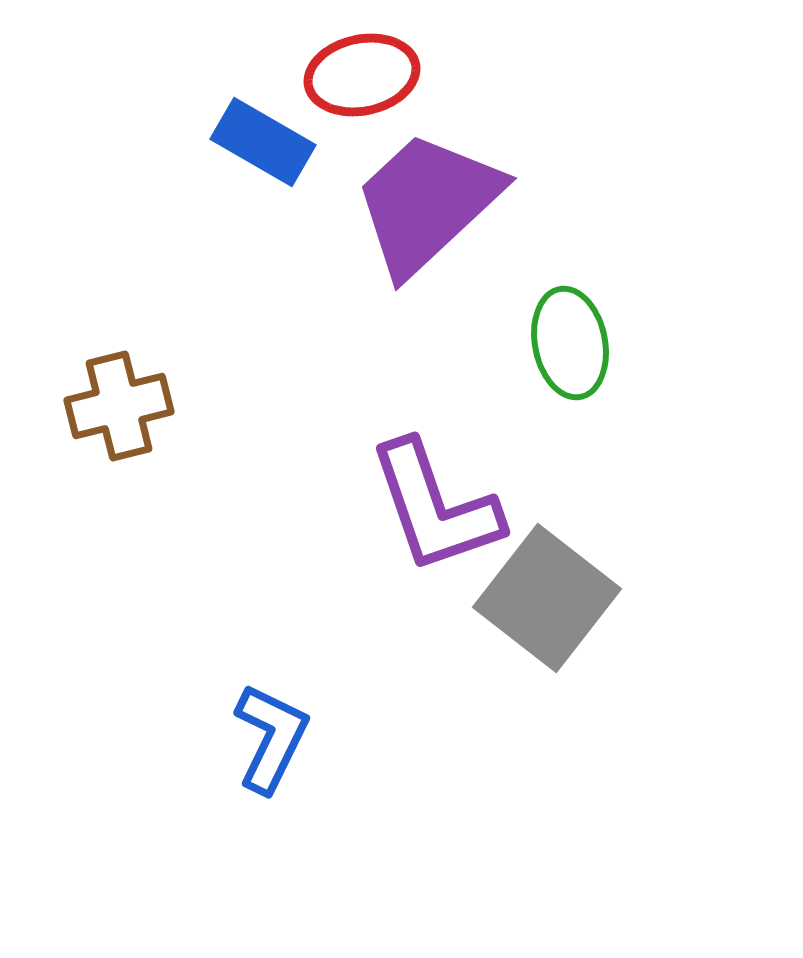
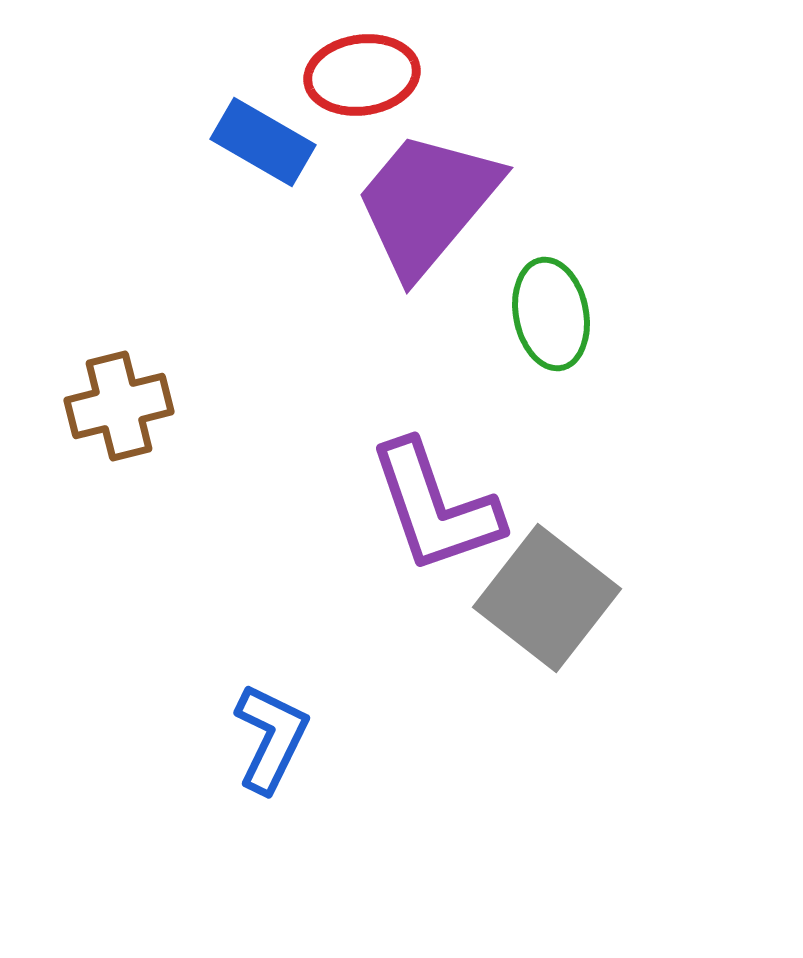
red ellipse: rotated 4 degrees clockwise
purple trapezoid: rotated 7 degrees counterclockwise
green ellipse: moved 19 px left, 29 px up
